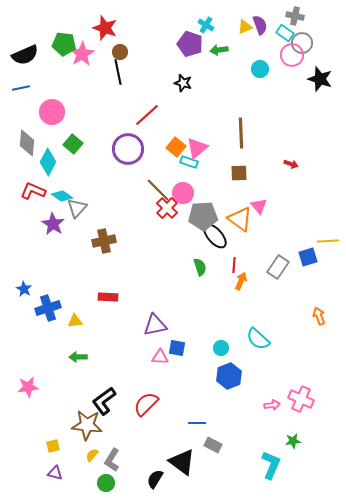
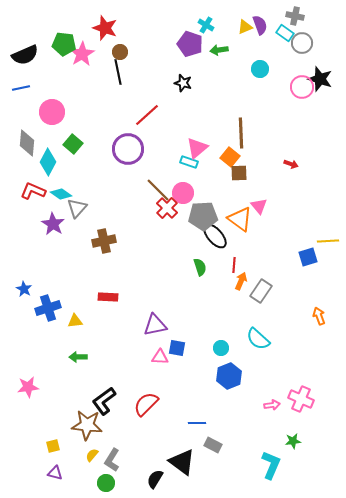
pink circle at (292, 55): moved 10 px right, 32 px down
orange square at (176, 147): moved 54 px right, 10 px down
cyan diamond at (62, 196): moved 1 px left, 2 px up
gray rectangle at (278, 267): moved 17 px left, 24 px down
